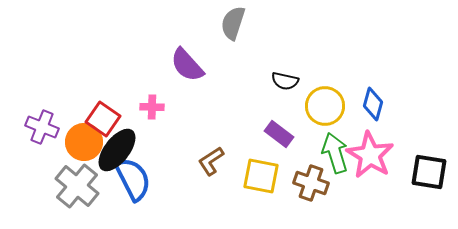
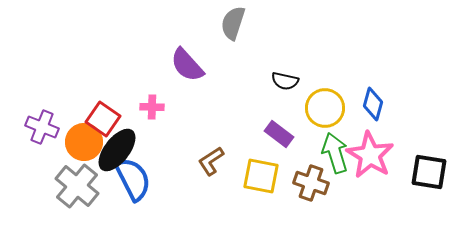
yellow circle: moved 2 px down
